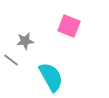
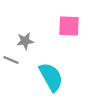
pink square: rotated 20 degrees counterclockwise
gray line: rotated 14 degrees counterclockwise
